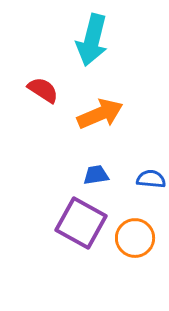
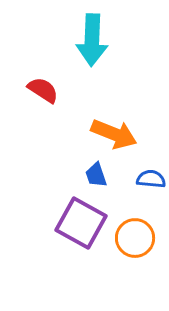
cyan arrow: rotated 12 degrees counterclockwise
orange arrow: moved 14 px right, 20 px down; rotated 45 degrees clockwise
blue trapezoid: rotated 100 degrees counterclockwise
